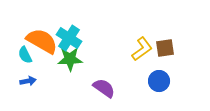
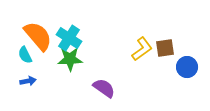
orange semicircle: moved 4 px left, 5 px up; rotated 20 degrees clockwise
blue circle: moved 28 px right, 14 px up
